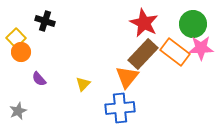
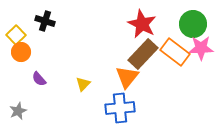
red star: moved 2 px left, 1 px down
yellow square: moved 3 px up
